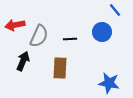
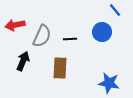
gray semicircle: moved 3 px right
